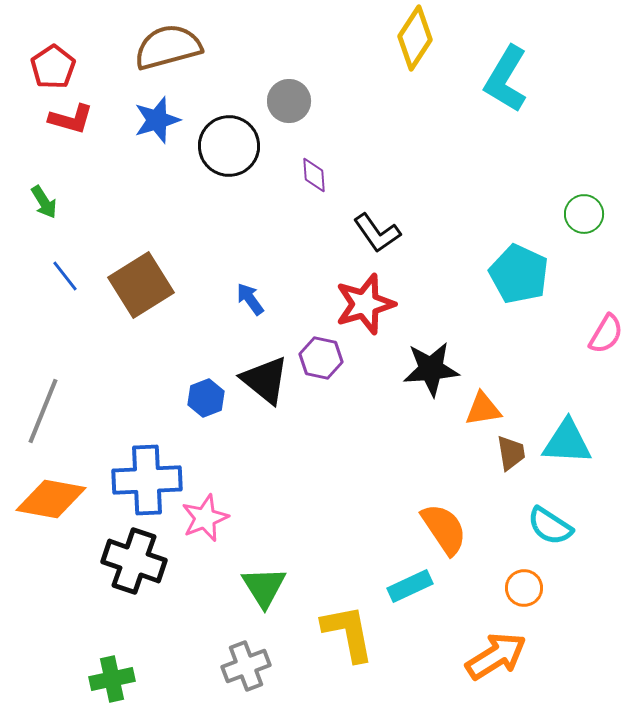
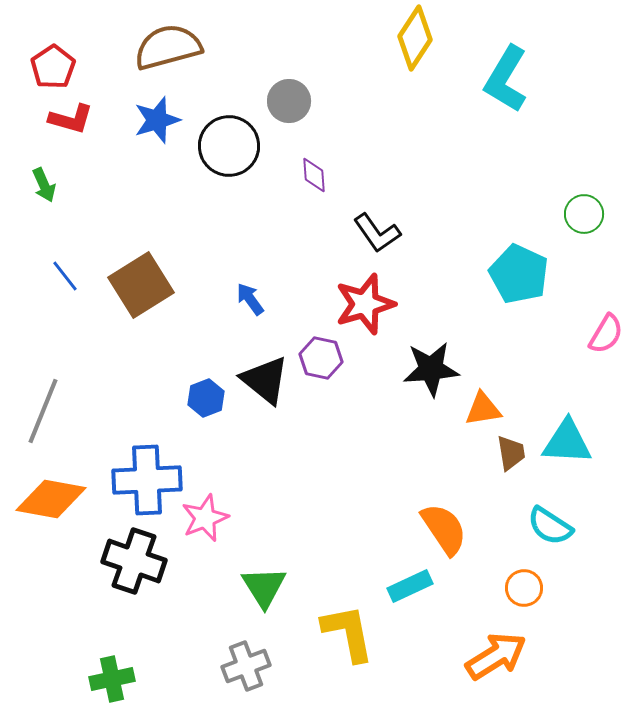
green arrow: moved 17 px up; rotated 8 degrees clockwise
